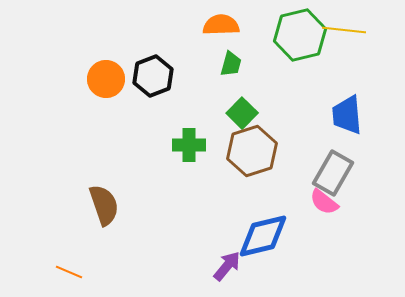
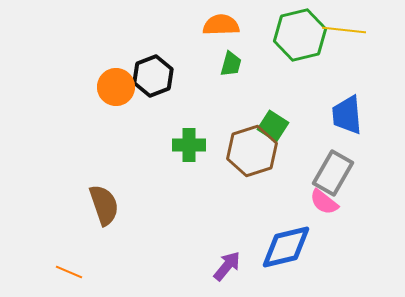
orange circle: moved 10 px right, 8 px down
green square: moved 31 px right, 13 px down; rotated 12 degrees counterclockwise
blue diamond: moved 23 px right, 11 px down
